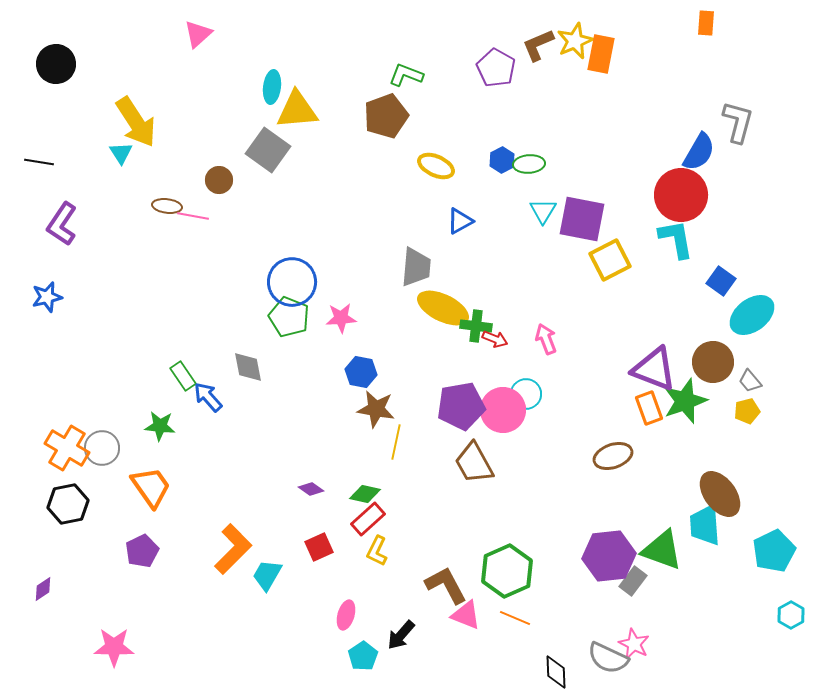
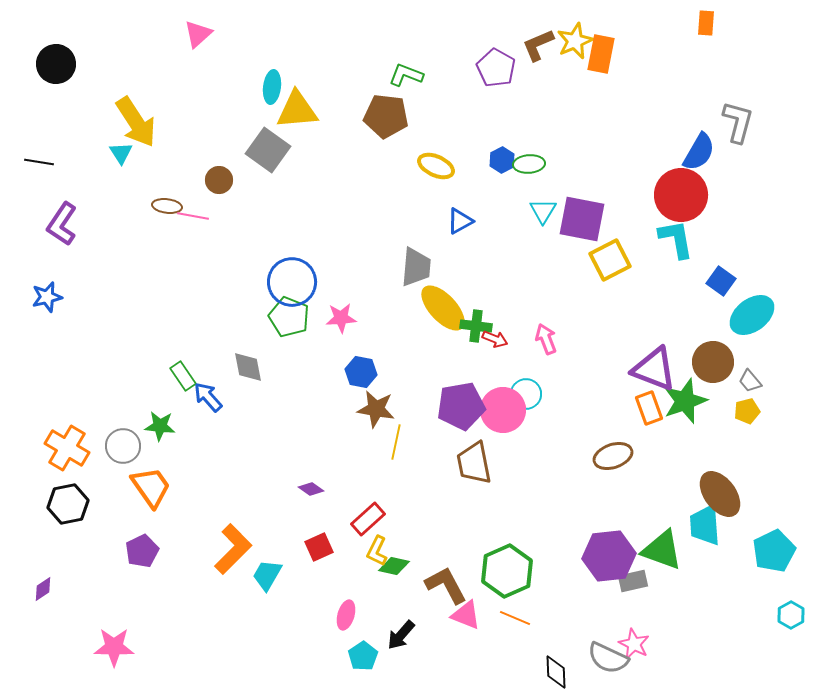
brown pentagon at (386, 116): rotated 27 degrees clockwise
yellow ellipse at (443, 308): rotated 21 degrees clockwise
gray circle at (102, 448): moved 21 px right, 2 px up
brown trapezoid at (474, 463): rotated 18 degrees clockwise
green diamond at (365, 494): moved 29 px right, 72 px down
gray rectangle at (633, 581): rotated 40 degrees clockwise
